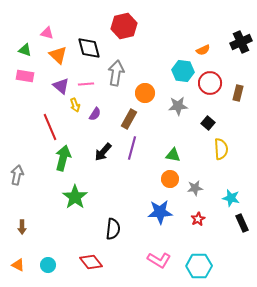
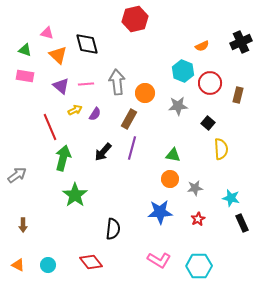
red hexagon at (124, 26): moved 11 px right, 7 px up
black diamond at (89, 48): moved 2 px left, 4 px up
orange semicircle at (203, 50): moved 1 px left, 4 px up
cyan hexagon at (183, 71): rotated 15 degrees clockwise
gray arrow at (116, 73): moved 1 px right, 9 px down; rotated 15 degrees counterclockwise
brown rectangle at (238, 93): moved 2 px down
yellow arrow at (75, 105): moved 5 px down; rotated 96 degrees counterclockwise
gray arrow at (17, 175): rotated 42 degrees clockwise
green star at (75, 197): moved 2 px up
brown arrow at (22, 227): moved 1 px right, 2 px up
